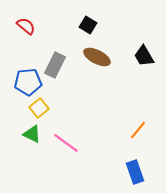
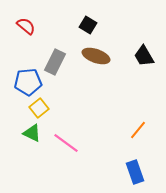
brown ellipse: moved 1 px left, 1 px up; rotated 8 degrees counterclockwise
gray rectangle: moved 3 px up
green triangle: moved 1 px up
